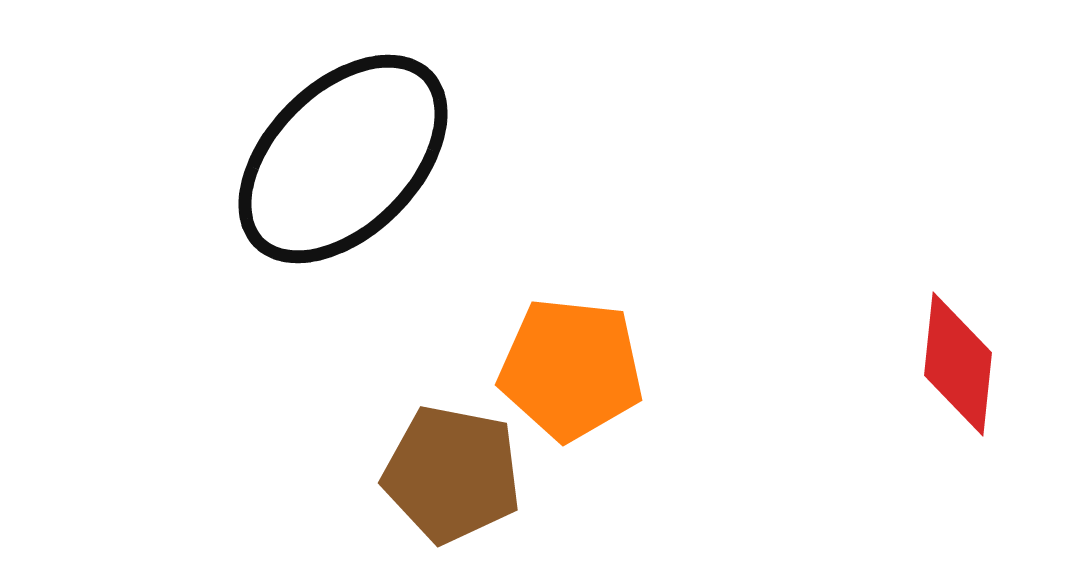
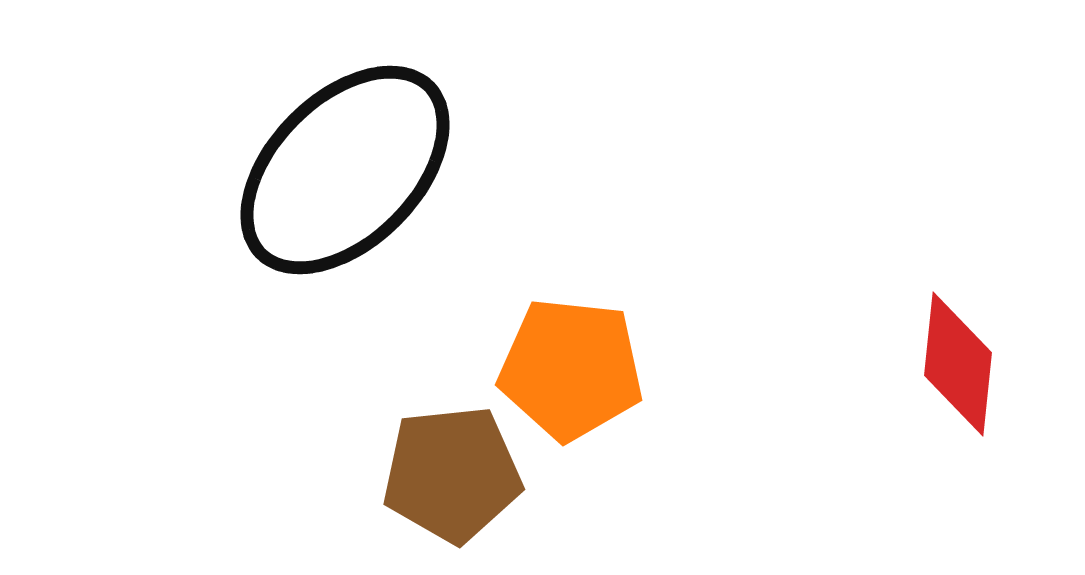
black ellipse: moved 2 px right, 11 px down
brown pentagon: rotated 17 degrees counterclockwise
